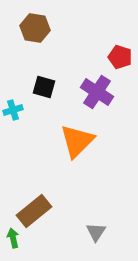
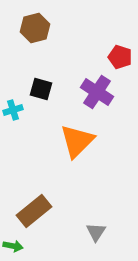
brown hexagon: rotated 24 degrees counterclockwise
black square: moved 3 px left, 2 px down
green arrow: moved 8 px down; rotated 114 degrees clockwise
